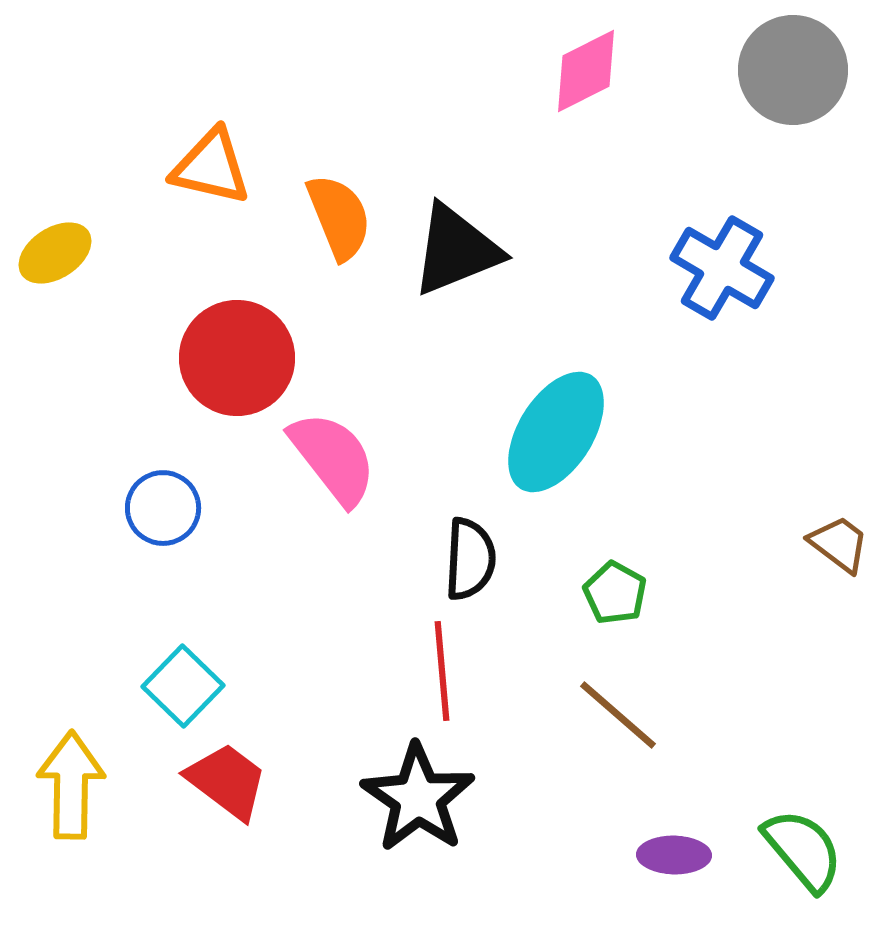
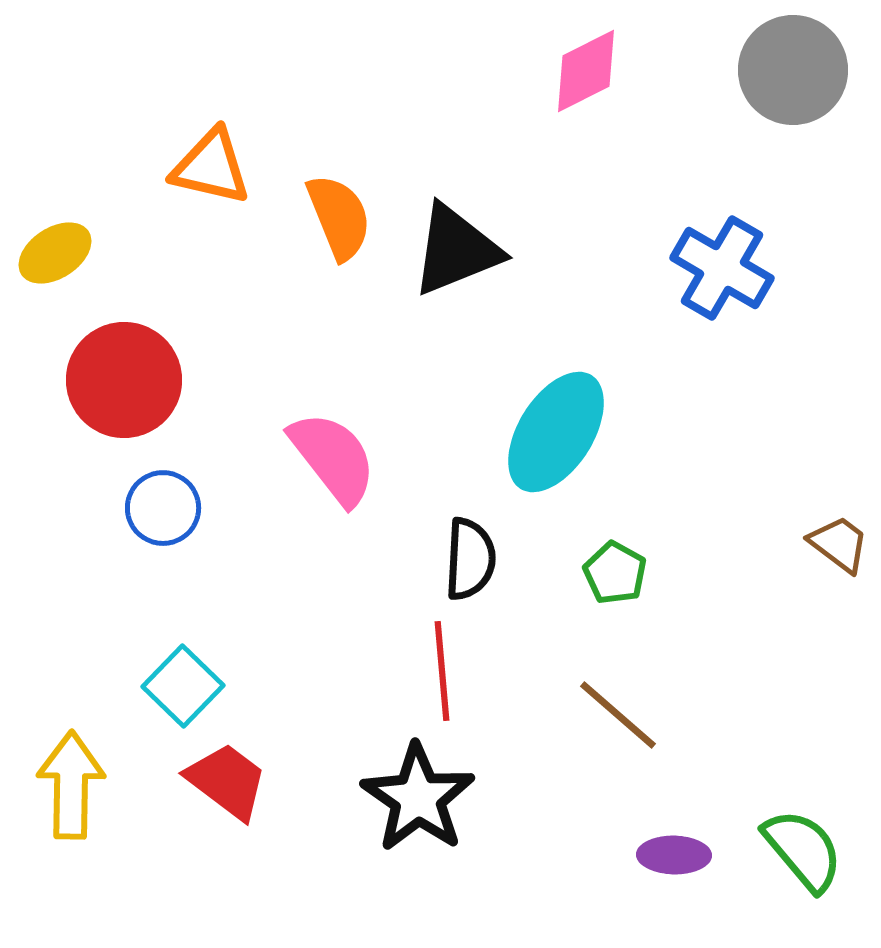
red circle: moved 113 px left, 22 px down
green pentagon: moved 20 px up
